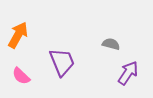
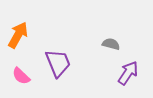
purple trapezoid: moved 4 px left, 1 px down
